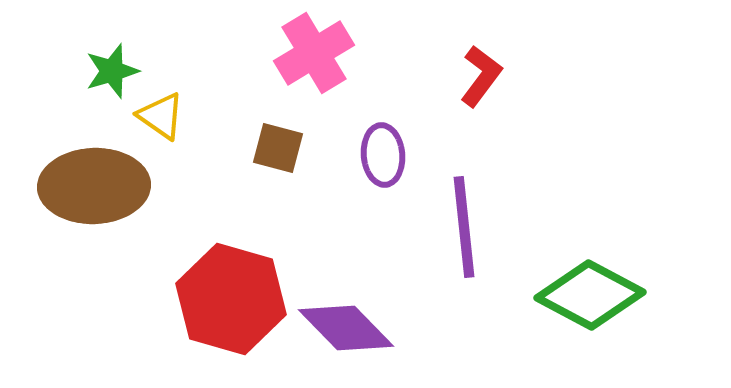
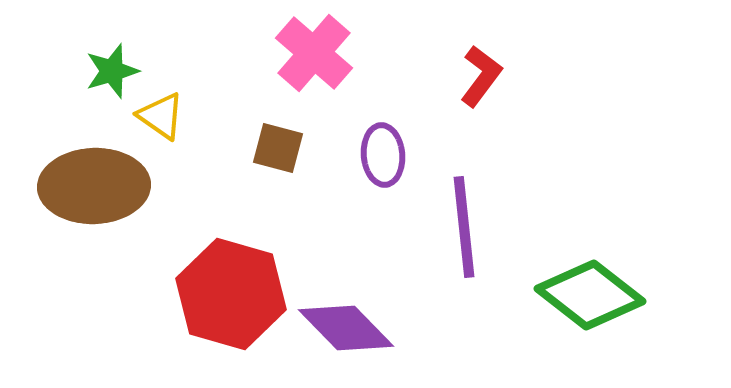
pink cross: rotated 18 degrees counterclockwise
green diamond: rotated 10 degrees clockwise
red hexagon: moved 5 px up
